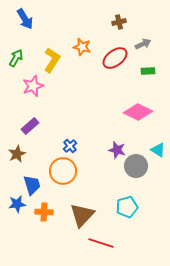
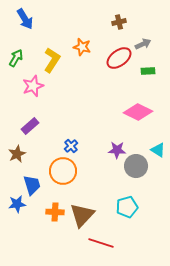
red ellipse: moved 4 px right
blue cross: moved 1 px right
purple star: rotated 12 degrees counterclockwise
orange cross: moved 11 px right
